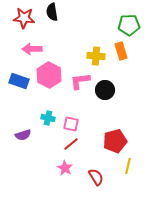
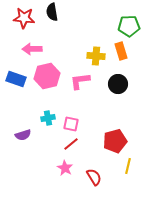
green pentagon: moved 1 px down
pink hexagon: moved 2 px left, 1 px down; rotated 20 degrees clockwise
blue rectangle: moved 3 px left, 2 px up
black circle: moved 13 px right, 6 px up
cyan cross: rotated 24 degrees counterclockwise
red semicircle: moved 2 px left
